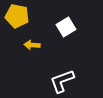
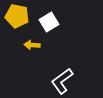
white square: moved 17 px left, 5 px up
white L-shape: rotated 16 degrees counterclockwise
